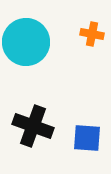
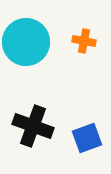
orange cross: moved 8 px left, 7 px down
blue square: rotated 24 degrees counterclockwise
